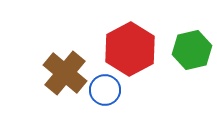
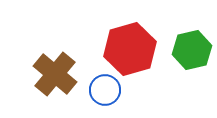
red hexagon: rotated 12 degrees clockwise
brown cross: moved 10 px left, 1 px down
